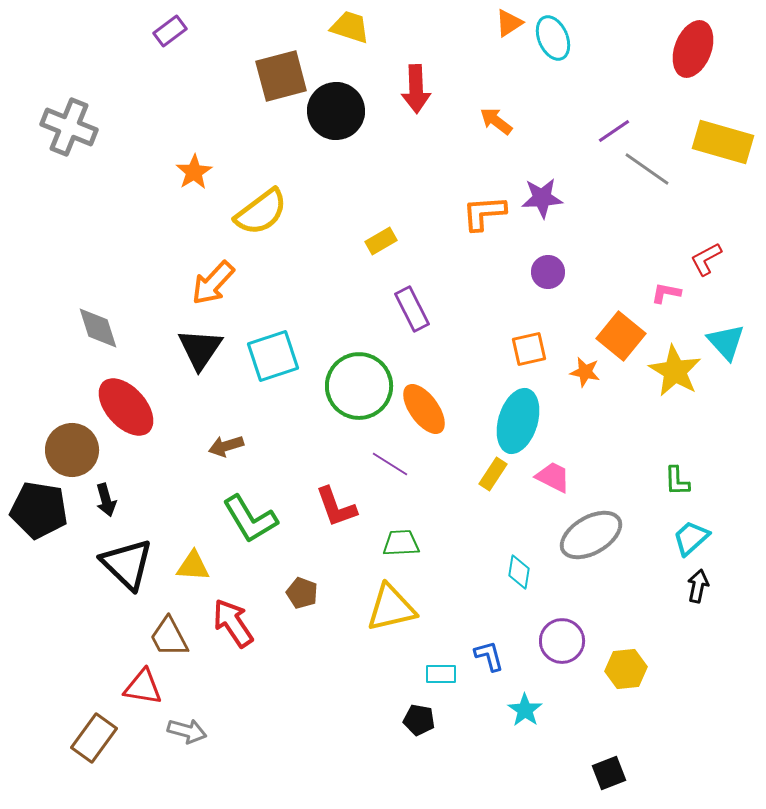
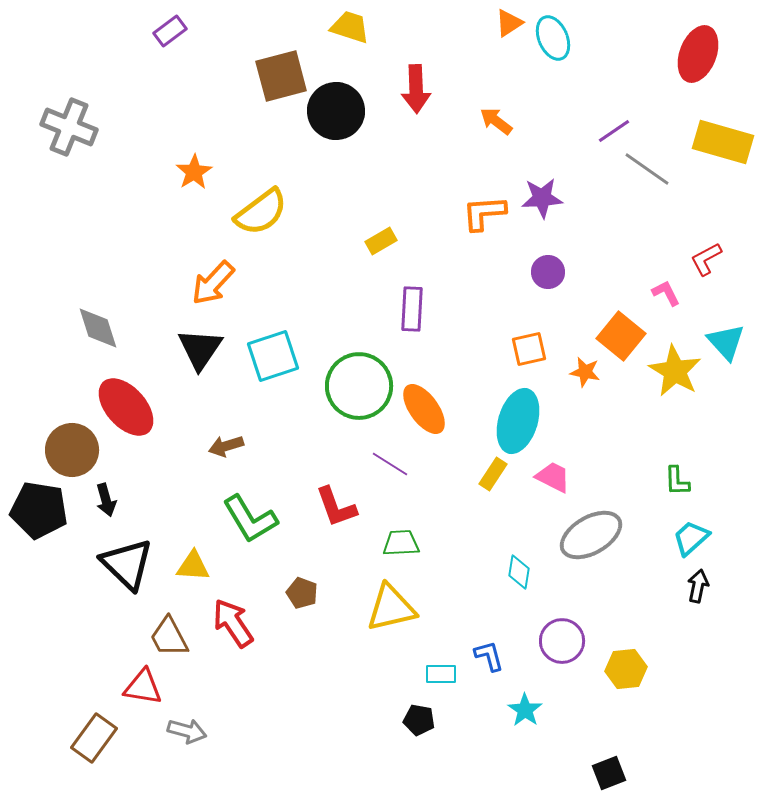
red ellipse at (693, 49): moved 5 px right, 5 px down
pink L-shape at (666, 293): rotated 52 degrees clockwise
purple rectangle at (412, 309): rotated 30 degrees clockwise
